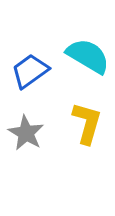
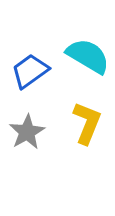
yellow L-shape: rotated 6 degrees clockwise
gray star: moved 1 px right, 1 px up; rotated 12 degrees clockwise
